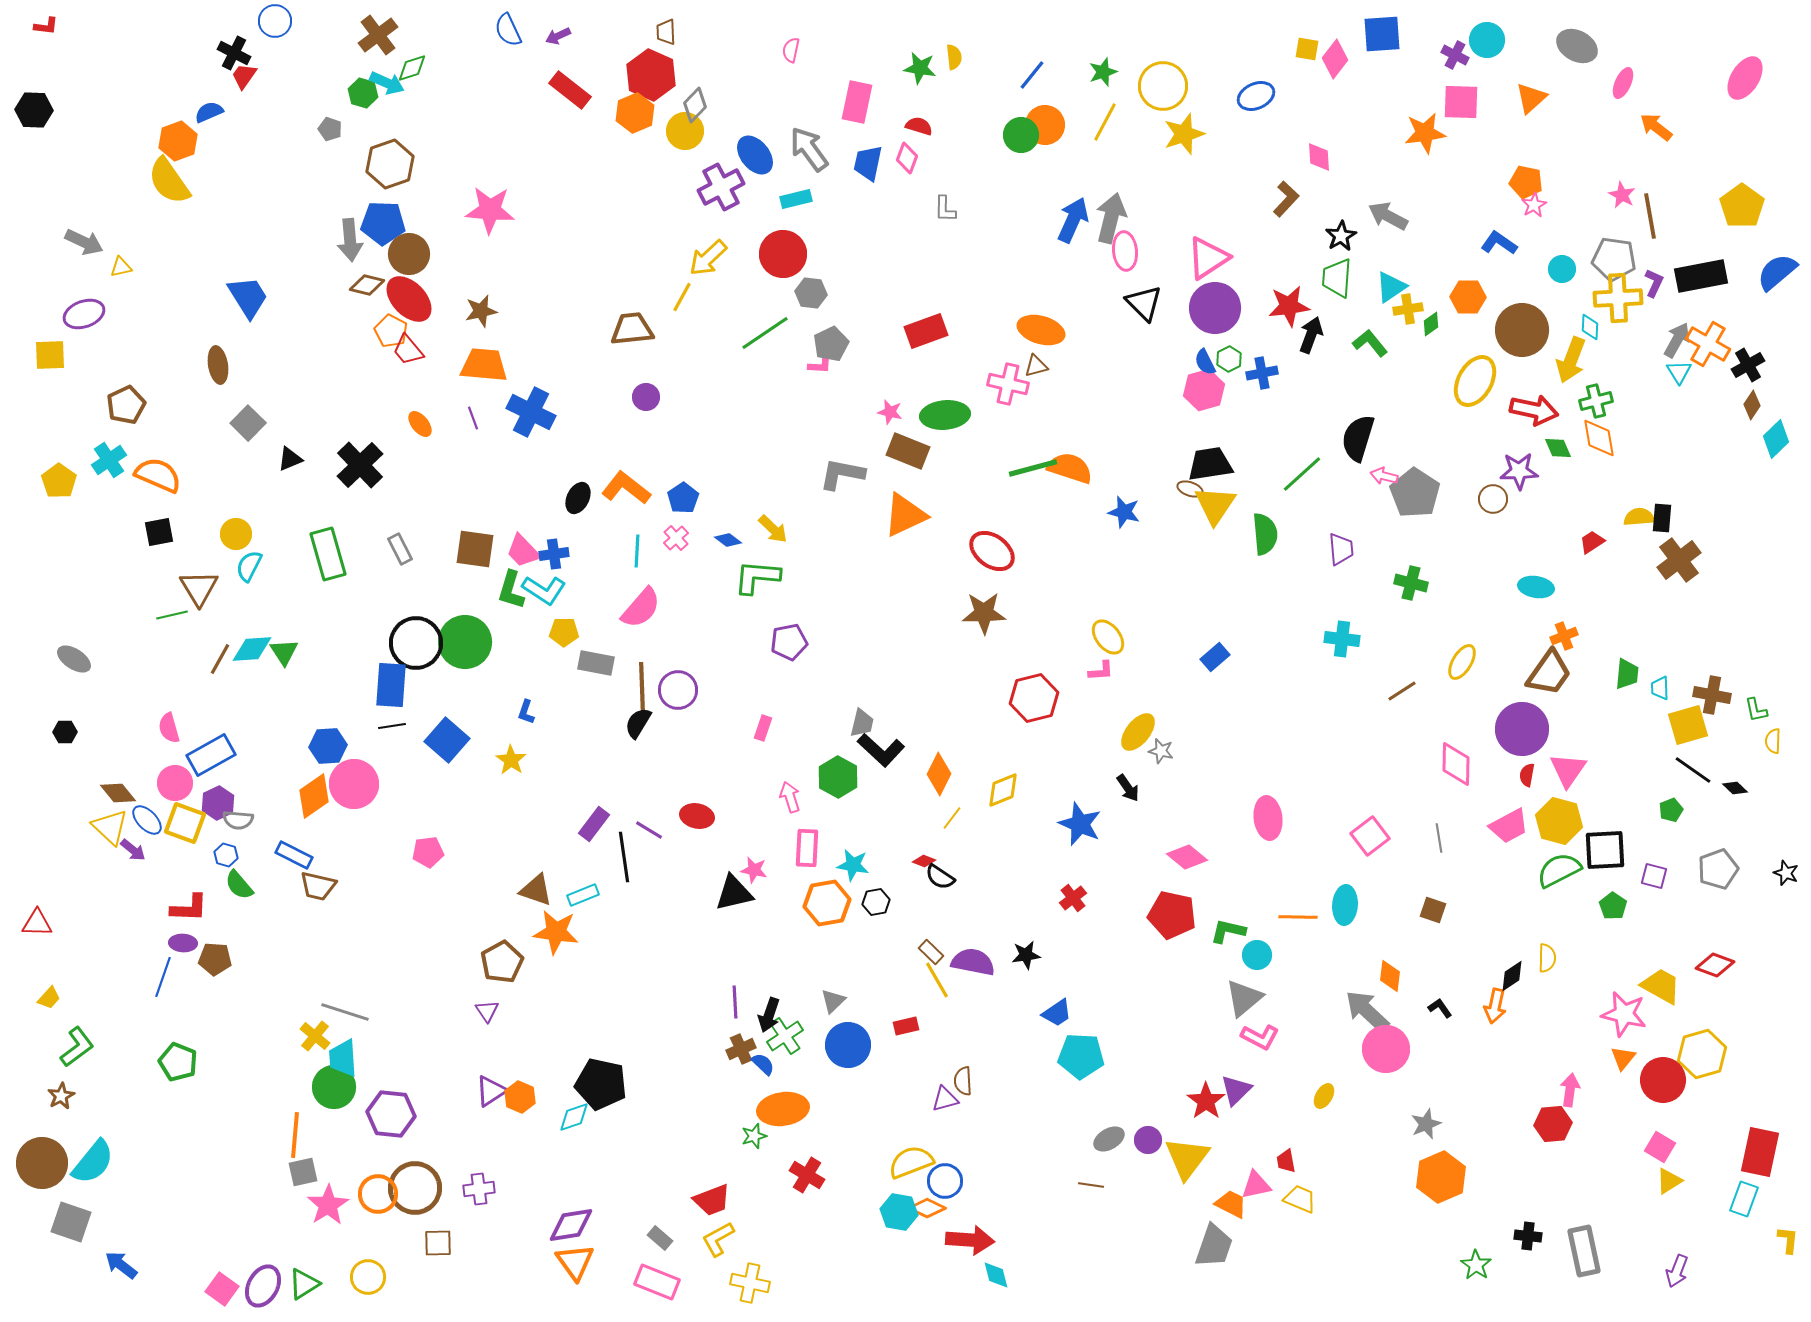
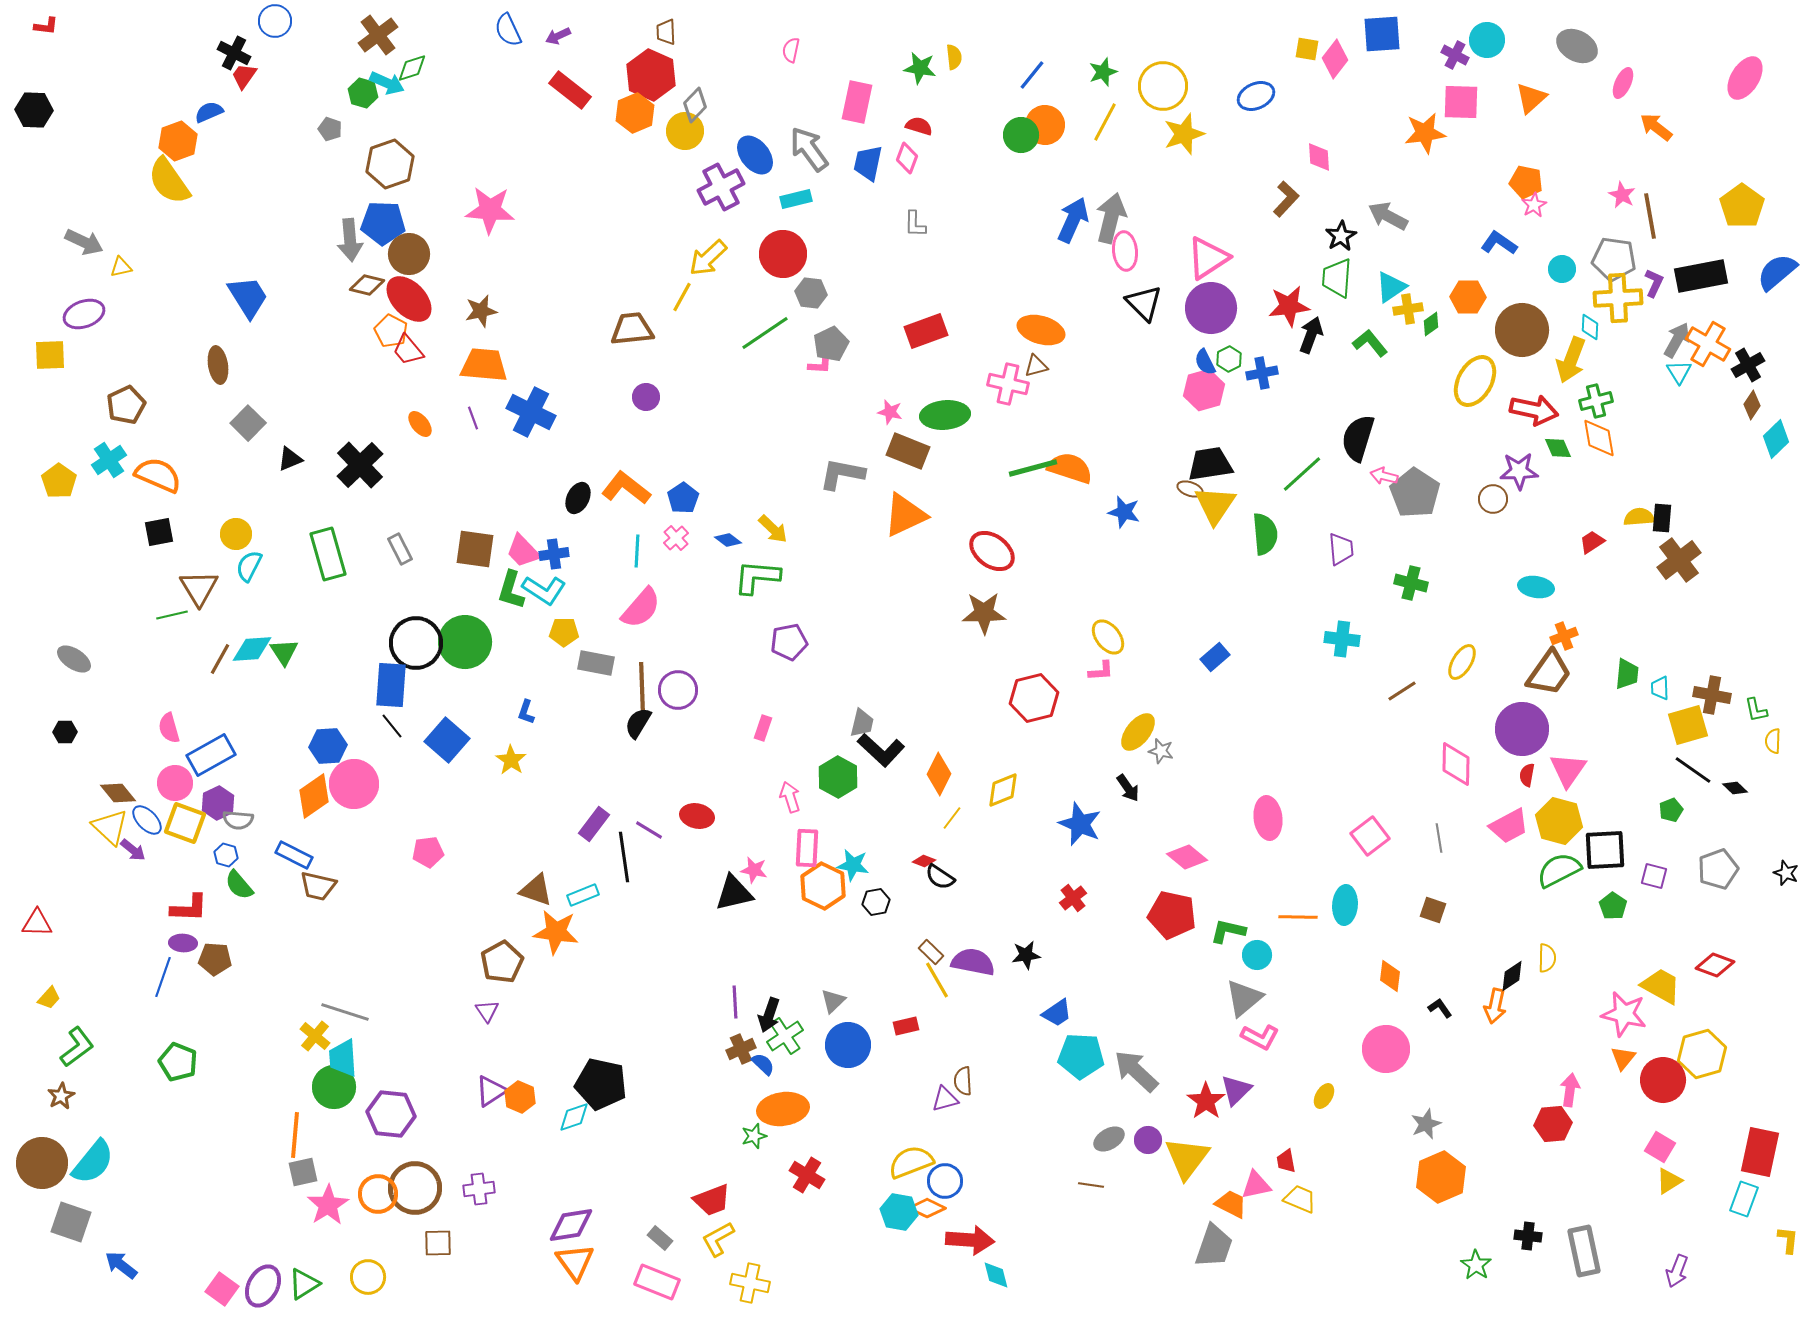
gray L-shape at (945, 209): moved 30 px left, 15 px down
purple circle at (1215, 308): moved 4 px left
black line at (392, 726): rotated 60 degrees clockwise
orange hexagon at (827, 903): moved 4 px left, 17 px up; rotated 24 degrees counterclockwise
gray arrow at (1367, 1011): moved 231 px left, 60 px down
